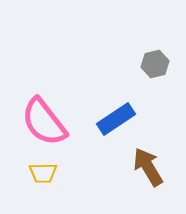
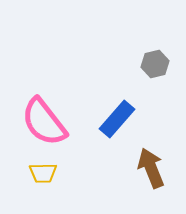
blue rectangle: moved 1 px right; rotated 15 degrees counterclockwise
brown arrow: moved 3 px right, 1 px down; rotated 9 degrees clockwise
